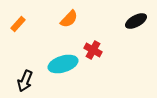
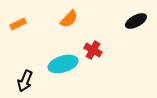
orange rectangle: rotated 21 degrees clockwise
